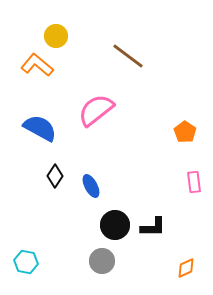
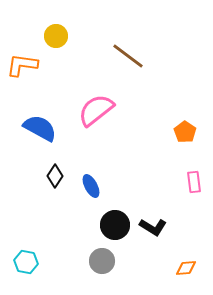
orange L-shape: moved 15 px left; rotated 32 degrees counterclockwise
black L-shape: rotated 32 degrees clockwise
orange diamond: rotated 20 degrees clockwise
